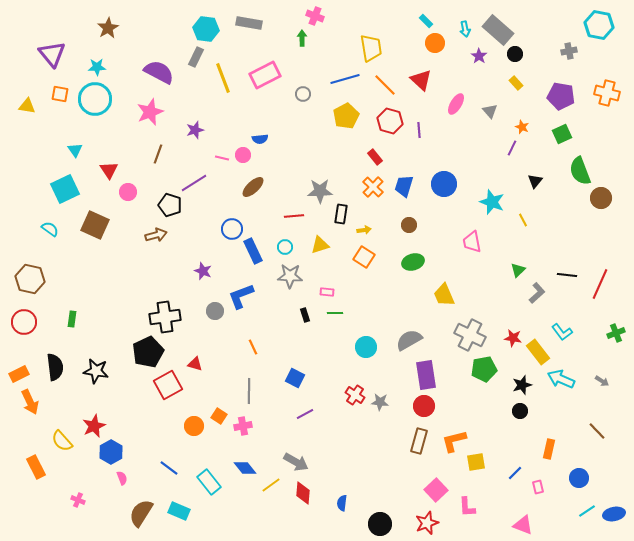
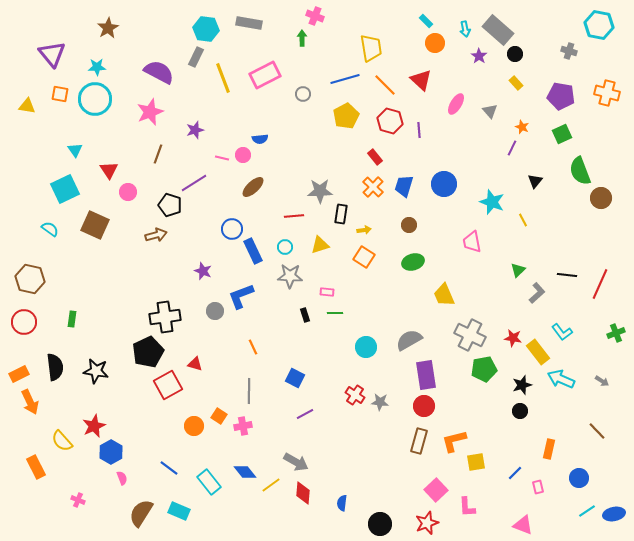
gray cross at (569, 51): rotated 28 degrees clockwise
blue diamond at (245, 468): moved 4 px down
